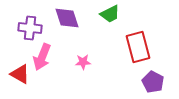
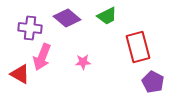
green trapezoid: moved 3 px left, 2 px down
purple diamond: rotated 32 degrees counterclockwise
